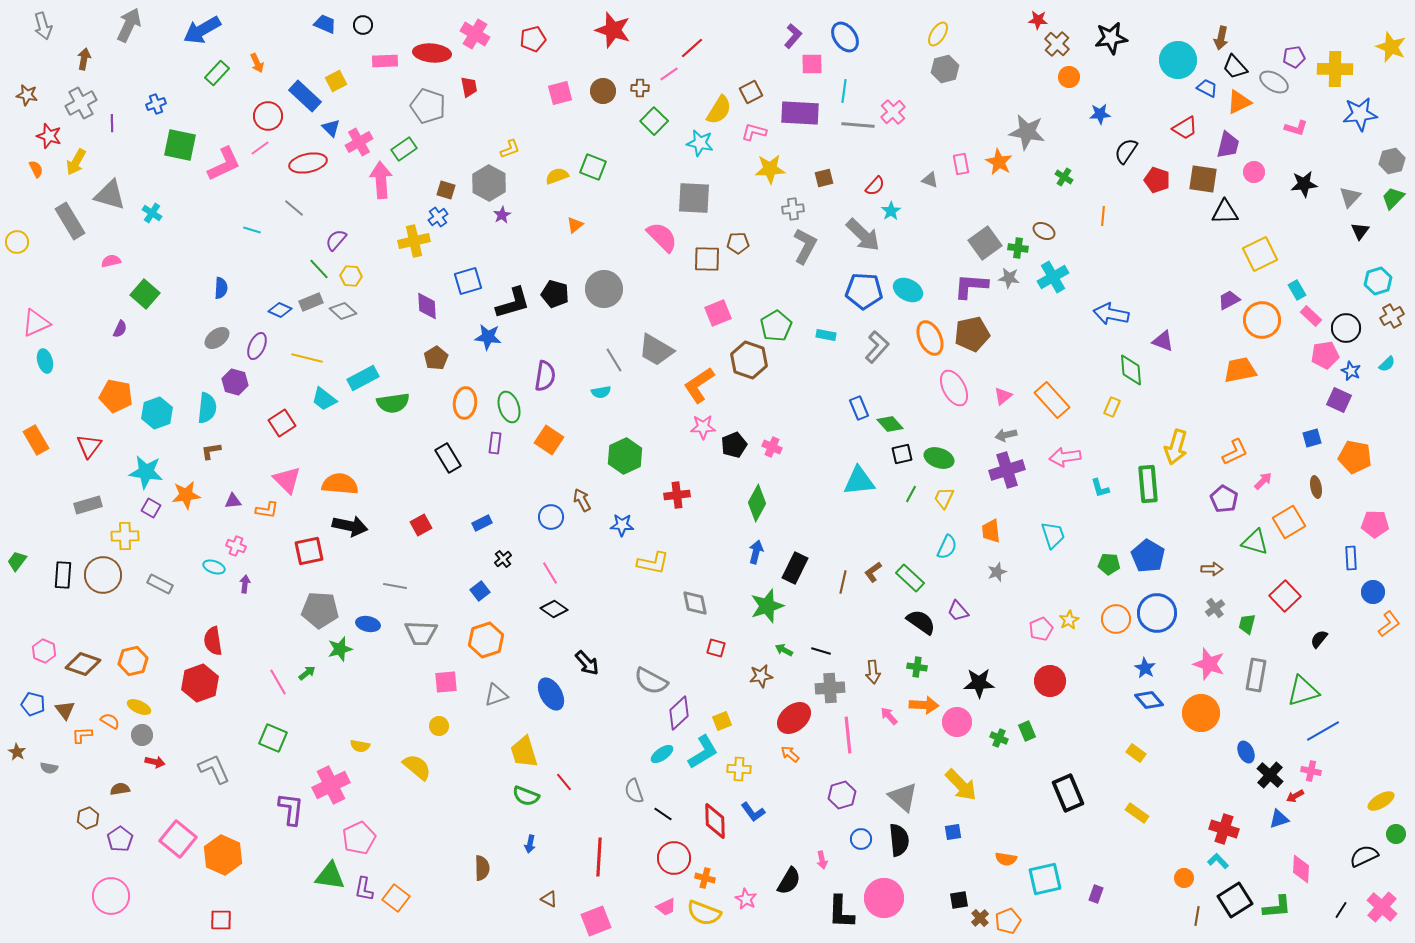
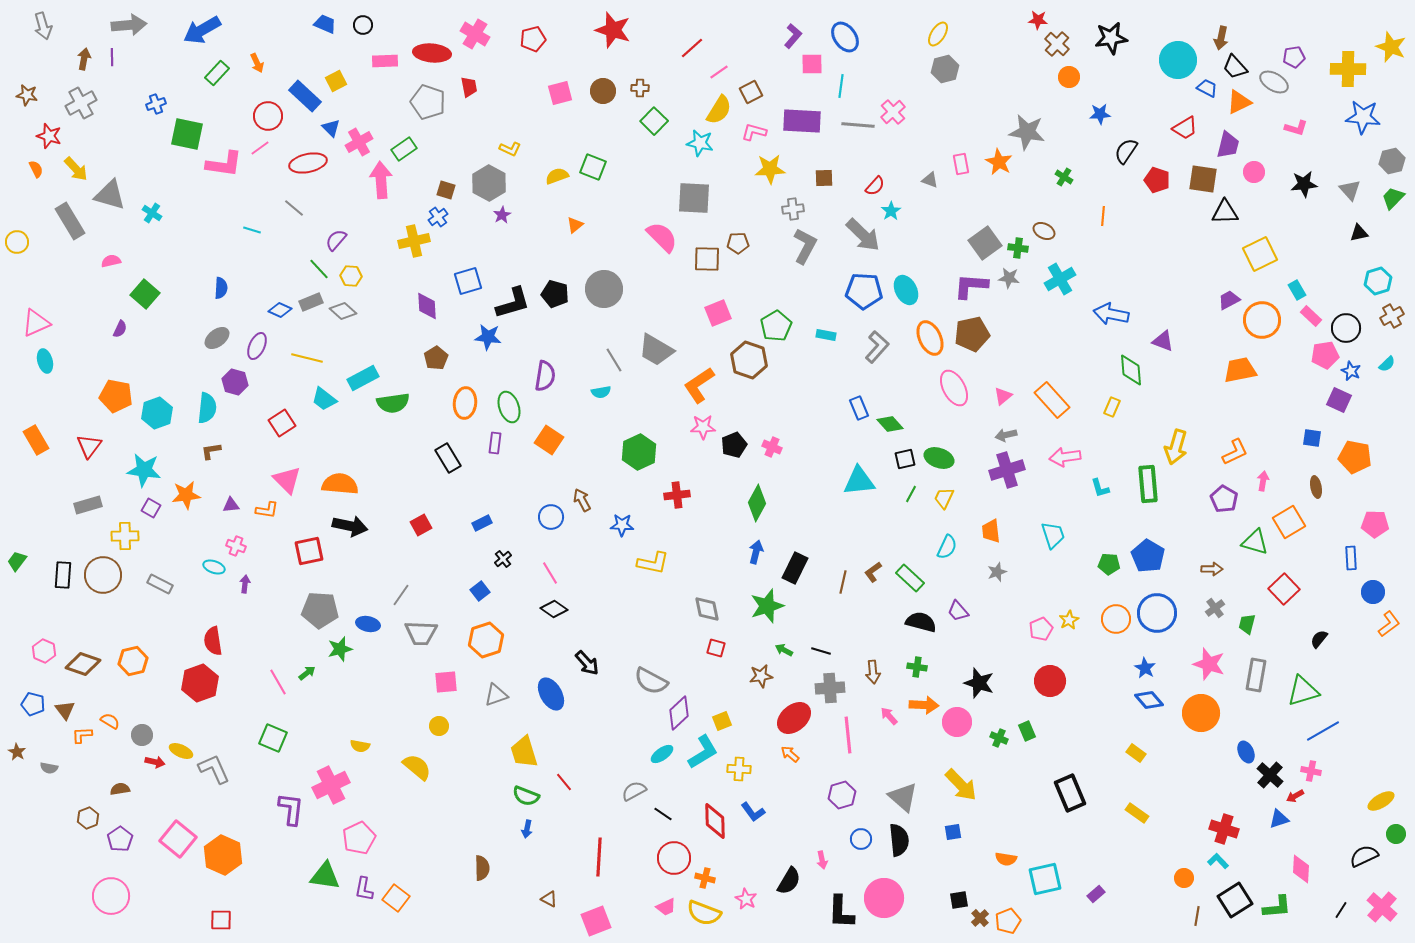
gray arrow at (129, 25): rotated 60 degrees clockwise
yellow cross at (1335, 69): moved 13 px right
pink line at (669, 74): moved 50 px right, 2 px up
cyan line at (844, 91): moved 3 px left, 5 px up
gray pentagon at (428, 106): moved 4 px up
purple rectangle at (800, 113): moved 2 px right, 8 px down
blue star at (1360, 114): moved 3 px right, 3 px down; rotated 12 degrees clockwise
purple line at (112, 123): moved 66 px up
green square at (180, 145): moved 7 px right, 11 px up
yellow L-shape at (510, 149): rotated 45 degrees clockwise
yellow arrow at (76, 162): moved 7 px down; rotated 72 degrees counterclockwise
pink L-shape at (224, 164): rotated 33 degrees clockwise
brown square at (824, 178): rotated 12 degrees clockwise
gray triangle at (1350, 197): moved 7 px up; rotated 25 degrees counterclockwise
black triangle at (1360, 231): moved 1 px left, 2 px down; rotated 42 degrees clockwise
cyan cross at (1053, 277): moved 7 px right, 2 px down
cyan ellipse at (908, 290): moved 2 px left; rotated 36 degrees clockwise
blue square at (1312, 438): rotated 24 degrees clockwise
black square at (902, 454): moved 3 px right, 5 px down
green hexagon at (625, 456): moved 14 px right, 4 px up
cyan star at (146, 472): moved 2 px left, 2 px up
pink arrow at (1263, 481): rotated 36 degrees counterclockwise
purple triangle at (233, 501): moved 2 px left, 4 px down
gray line at (395, 586): moved 6 px right, 9 px down; rotated 65 degrees counterclockwise
red square at (1285, 596): moved 1 px left, 7 px up
gray diamond at (695, 603): moved 12 px right, 6 px down
black semicircle at (921, 622): rotated 20 degrees counterclockwise
black star at (979, 683): rotated 20 degrees clockwise
yellow ellipse at (139, 707): moved 42 px right, 44 px down
gray semicircle at (634, 791): rotated 80 degrees clockwise
black rectangle at (1068, 793): moved 2 px right
blue arrow at (530, 844): moved 3 px left, 15 px up
green triangle at (330, 876): moved 5 px left
purple rectangle at (1096, 894): rotated 30 degrees clockwise
